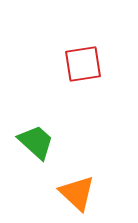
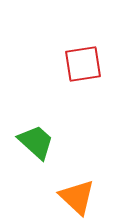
orange triangle: moved 4 px down
